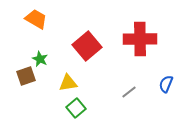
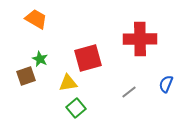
red square: moved 1 px right, 12 px down; rotated 24 degrees clockwise
